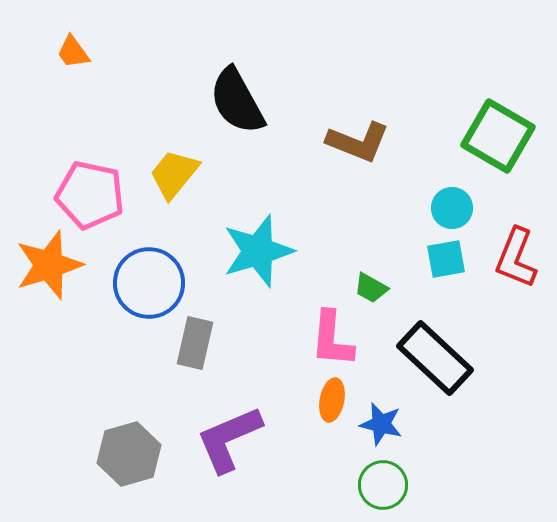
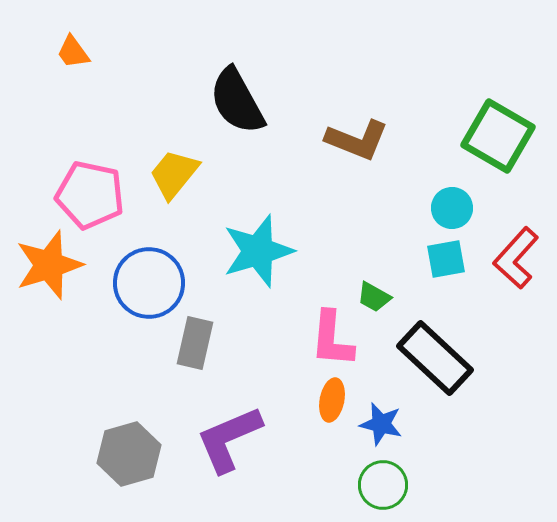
brown L-shape: moved 1 px left, 2 px up
red L-shape: rotated 20 degrees clockwise
green trapezoid: moved 3 px right, 9 px down
